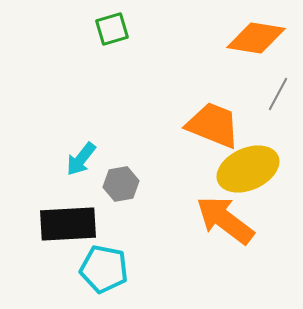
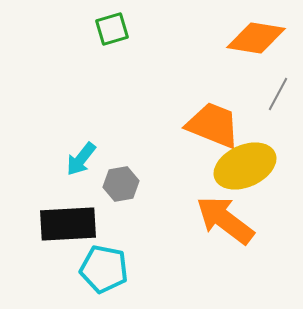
yellow ellipse: moved 3 px left, 3 px up
